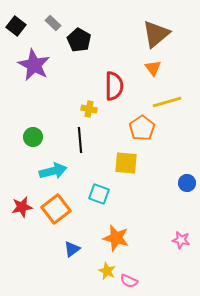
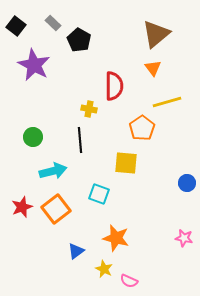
red star: rotated 10 degrees counterclockwise
pink star: moved 3 px right, 2 px up
blue triangle: moved 4 px right, 2 px down
yellow star: moved 3 px left, 2 px up
